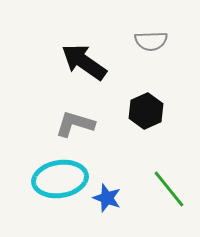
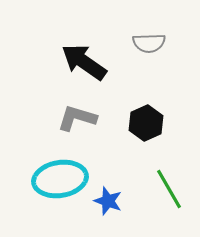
gray semicircle: moved 2 px left, 2 px down
black hexagon: moved 12 px down
gray L-shape: moved 2 px right, 6 px up
green line: rotated 9 degrees clockwise
blue star: moved 1 px right, 3 px down
